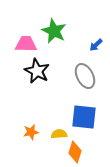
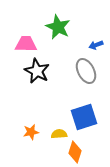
green star: moved 4 px right, 4 px up
blue arrow: rotated 24 degrees clockwise
gray ellipse: moved 1 px right, 5 px up
blue square: rotated 24 degrees counterclockwise
